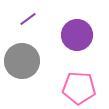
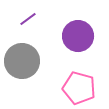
purple circle: moved 1 px right, 1 px down
pink pentagon: rotated 12 degrees clockwise
